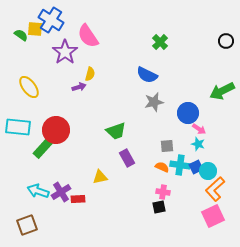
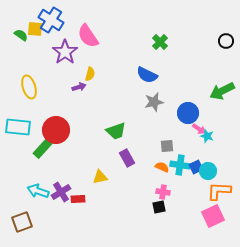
yellow ellipse: rotated 20 degrees clockwise
cyan star: moved 9 px right, 8 px up
orange L-shape: moved 4 px right, 2 px down; rotated 45 degrees clockwise
brown square: moved 5 px left, 3 px up
